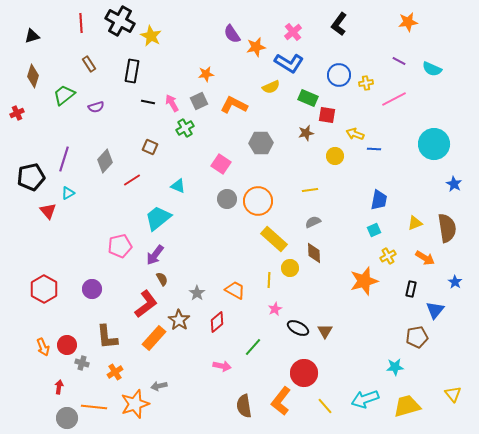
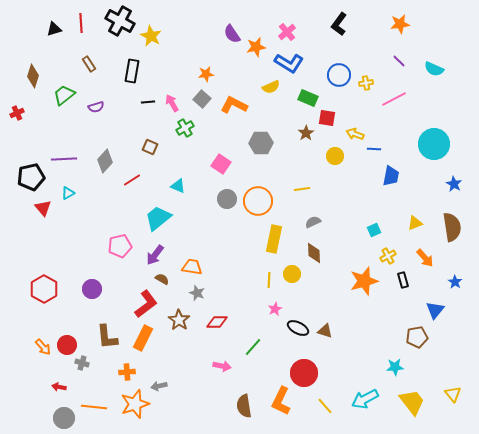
orange star at (408, 22): moved 8 px left, 2 px down
pink cross at (293, 32): moved 6 px left
black triangle at (32, 36): moved 22 px right, 7 px up
purple line at (399, 61): rotated 16 degrees clockwise
cyan semicircle at (432, 69): moved 2 px right
gray square at (199, 101): moved 3 px right, 2 px up; rotated 24 degrees counterclockwise
black line at (148, 102): rotated 16 degrees counterclockwise
red square at (327, 115): moved 3 px down
brown star at (306, 133): rotated 21 degrees counterclockwise
purple line at (64, 159): rotated 70 degrees clockwise
yellow line at (310, 190): moved 8 px left, 1 px up
blue trapezoid at (379, 200): moved 12 px right, 24 px up
red triangle at (48, 211): moved 5 px left, 3 px up
brown semicircle at (447, 228): moved 5 px right, 1 px up
yellow rectangle at (274, 239): rotated 60 degrees clockwise
orange arrow at (425, 258): rotated 18 degrees clockwise
yellow circle at (290, 268): moved 2 px right, 6 px down
brown semicircle at (162, 279): rotated 32 degrees counterclockwise
black rectangle at (411, 289): moved 8 px left, 9 px up; rotated 28 degrees counterclockwise
orange trapezoid at (235, 290): moved 43 px left, 23 px up; rotated 20 degrees counterclockwise
gray star at (197, 293): rotated 14 degrees counterclockwise
red diamond at (217, 322): rotated 40 degrees clockwise
brown triangle at (325, 331): rotated 42 degrees counterclockwise
orange rectangle at (154, 338): moved 11 px left; rotated 15 degrees counterclockwise
orange arrow at (43, 347): rotated 18 degrees counterclockwise
orange cross at (115, 372): moved 12 px right; rotated 28 degrees clockwise
red arrow at (59, 387): rotated 88 degrees counterclockwise
cyan arrow at (365, 399): rotated 8 degrees counterclockwise
orange L-shape at (281, 401): rotated 12 degrees counterclockwise
yellow trapezoid at (407, 406): moved 5 px right, 4 px up; rotated 68 degrees clockwise
gray circle at (67, 418): moved 3 px left
